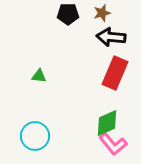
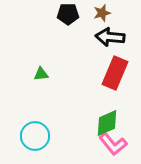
black arrow: moved 1 px left
green triangle: moved 2 px right, 2 px up; rotated 14 degrees counterclockwise
